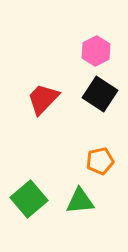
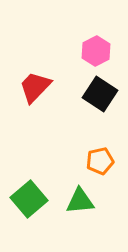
red trapezoid: moved 8 px left, 12 px up
